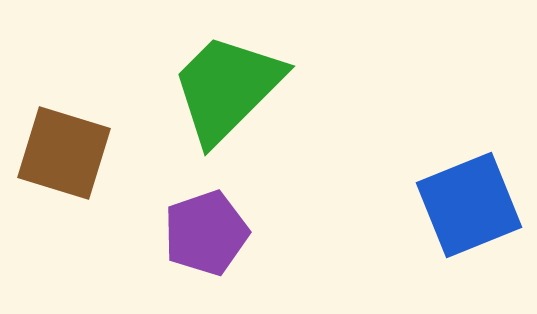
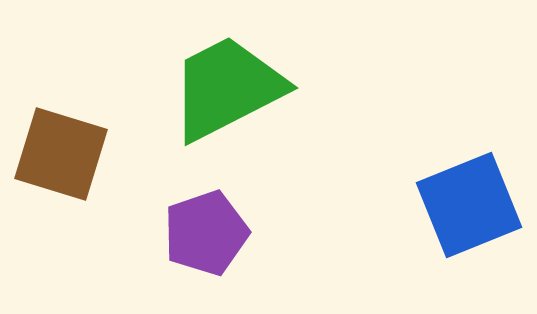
green trapezoid: rotated 18 degrees clockwise
brown square: moved 3 px left, 1 px down
